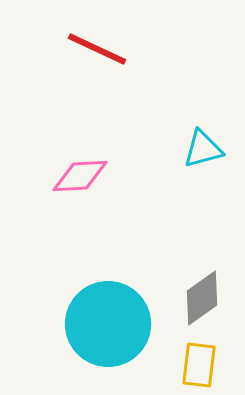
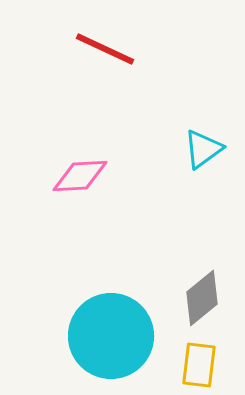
red line: moved 8 px right
cyan triangle: rotated 21 degrees counterclockwise
gray diamond: rotated 4 degrees counterclockwise
cyan circle: moved 3 px right, 12 px down
